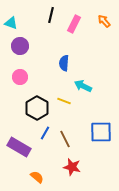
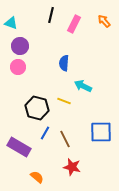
pink circle: moved 2 px left, 10 px up
black hexagon: rotated 15 degrees counterclockwise
